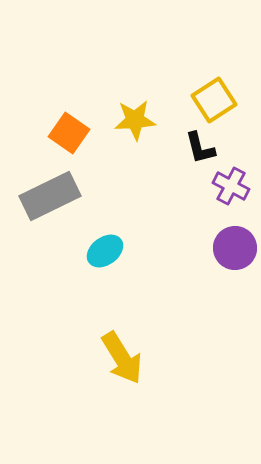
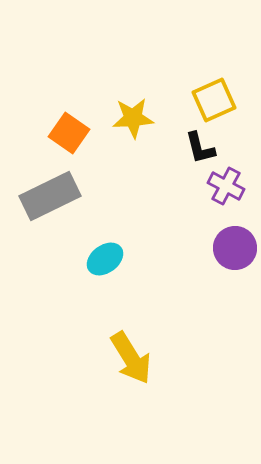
yellow square: rotated 9 degrees clockwise
yellow star: moved 2 px left, 2 px up
purple cross: moved 5 px left
cyan ellipse: moved 8 px down
yellow arrow: moved 9 px right
